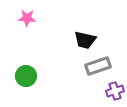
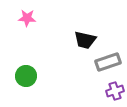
gray rectangle: moved 10 px right, 4 px up
